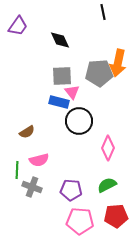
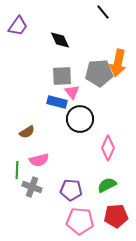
black line: rotated 28 degrees counterclockwise
blue rectangle: moved 2 px left
black circle: moved 1 px right, 2 px up
